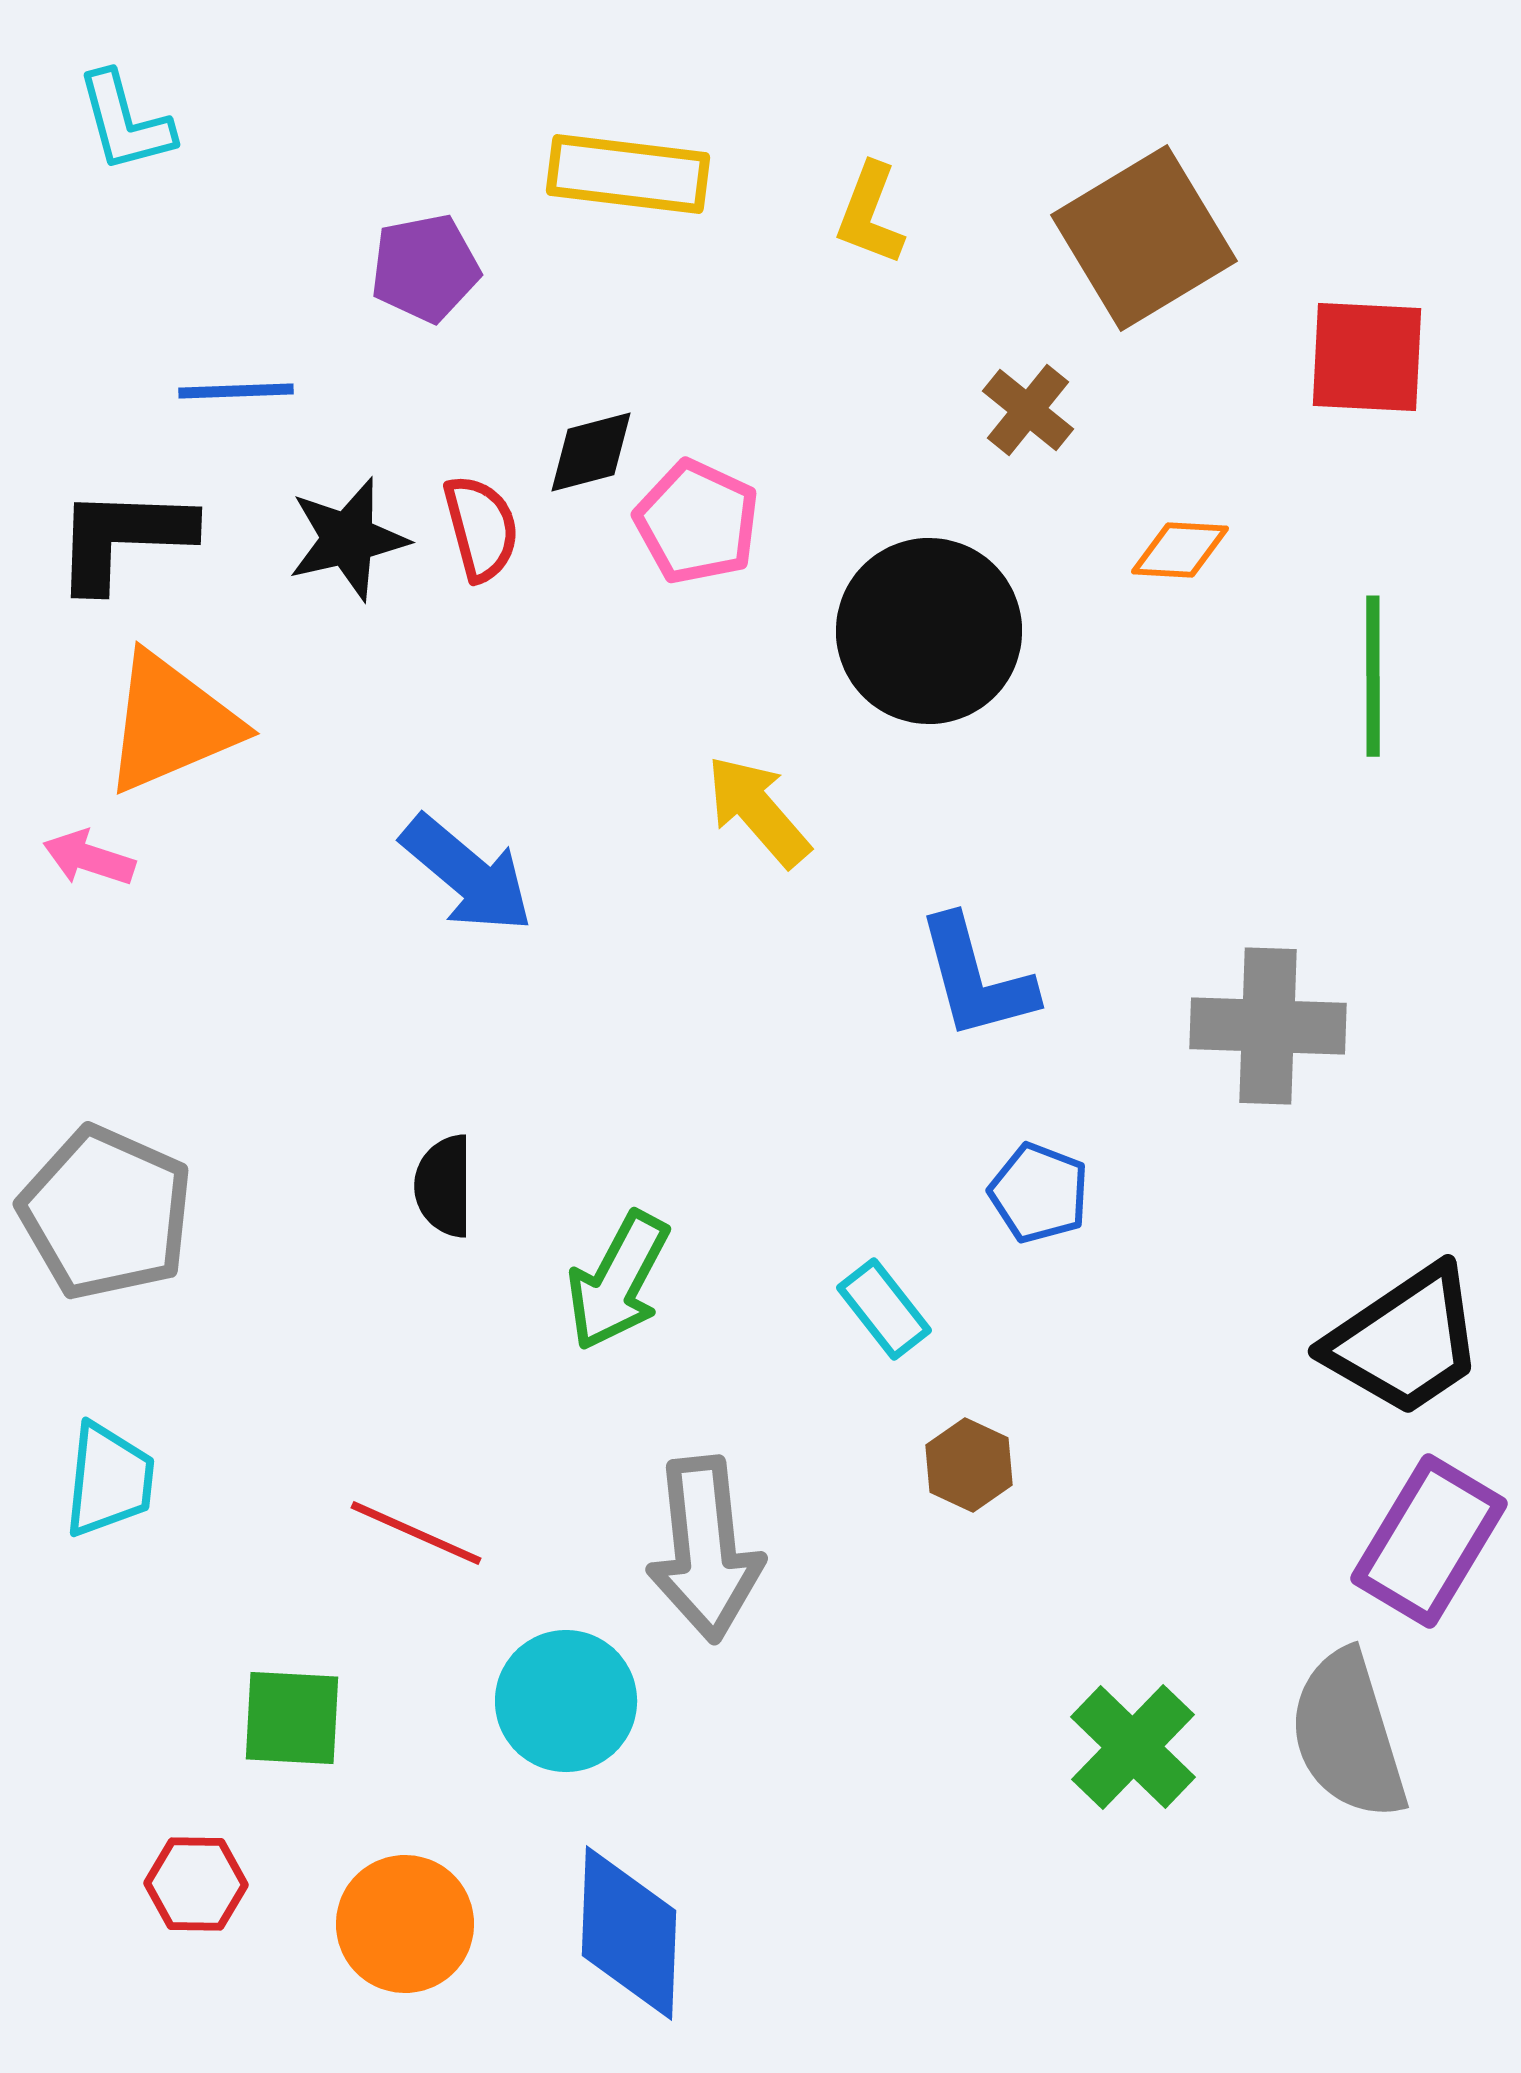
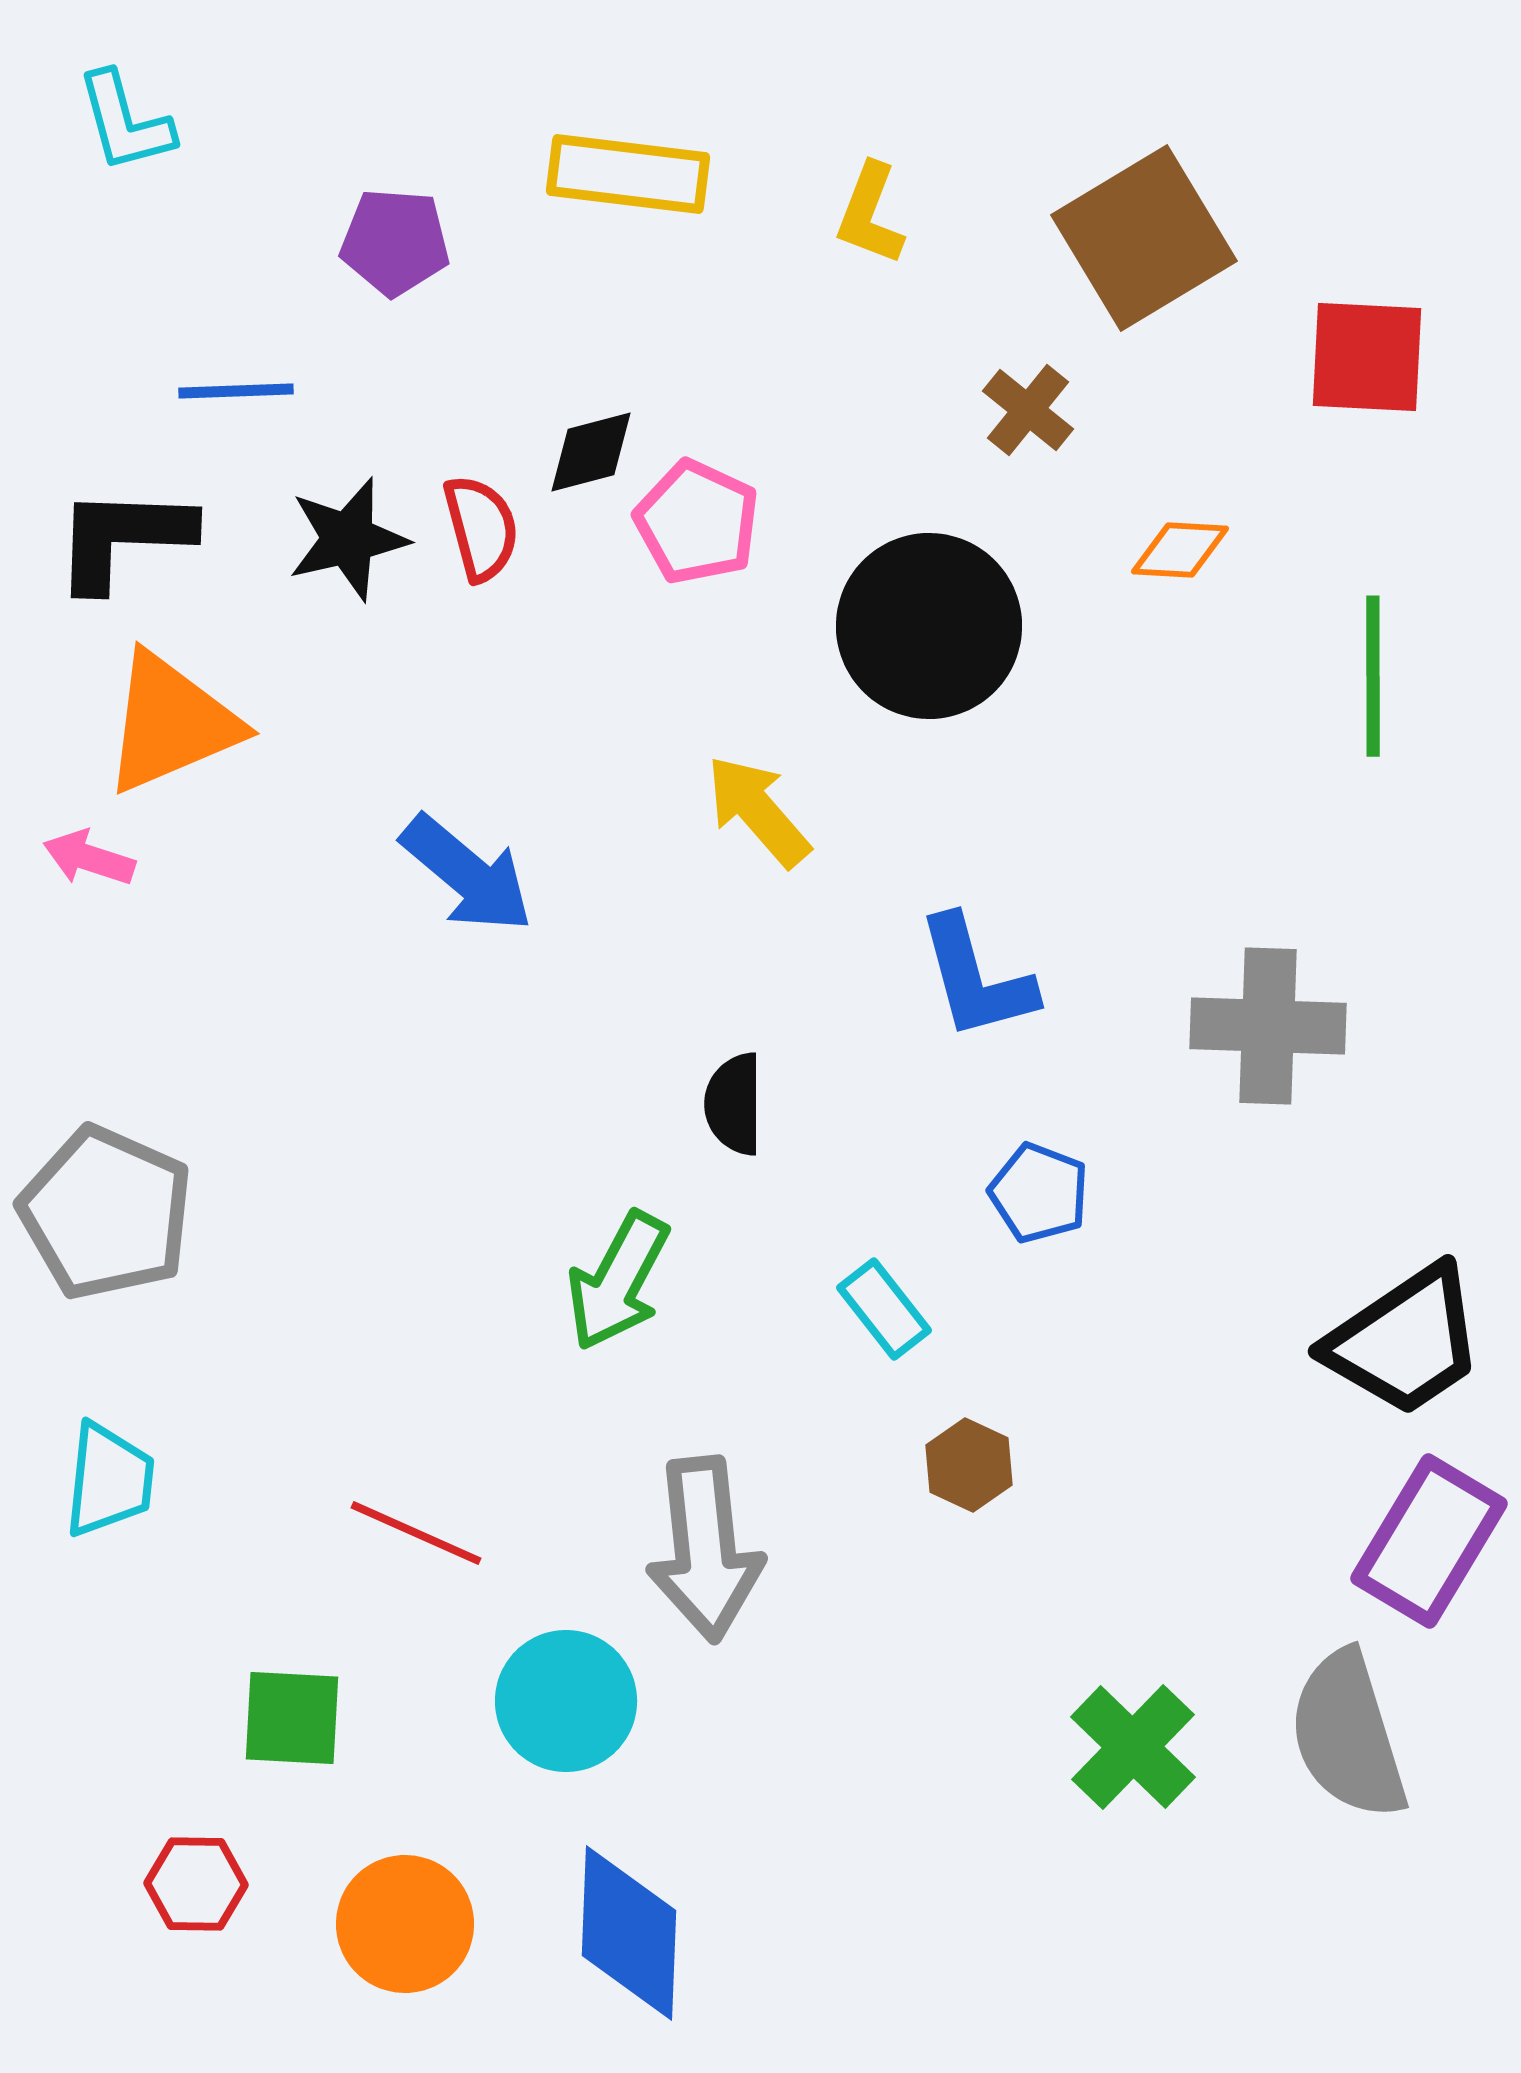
purple pentagon: moved 30 px left, 26 px up; rotated 15 degrees clockwise
black circle: moved 5 px up
black semicircle: moved 290 px right, 82 px up
